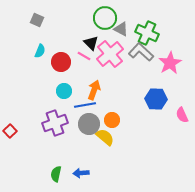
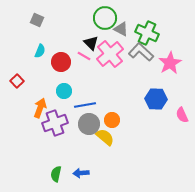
orange arrow: moved 54 px left, 18 px down
red square: moved 7 px right, 50 px up
